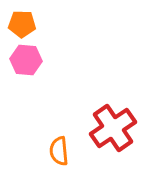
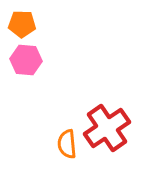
red cross: moved 6 px left
orange semicircle: moved 8 px right, 7 px up
